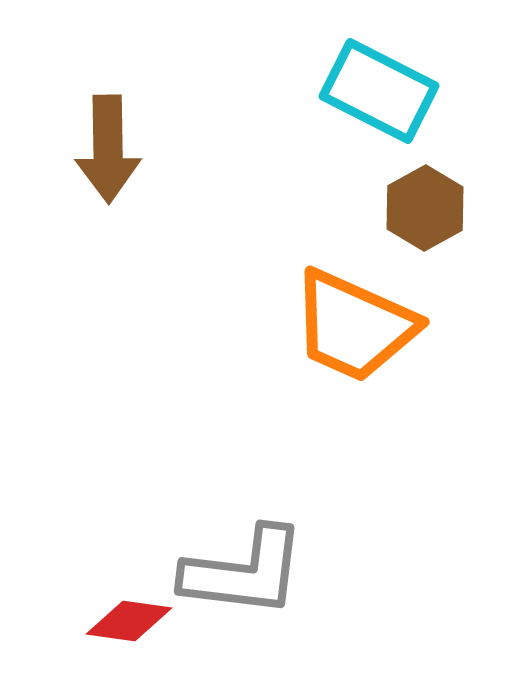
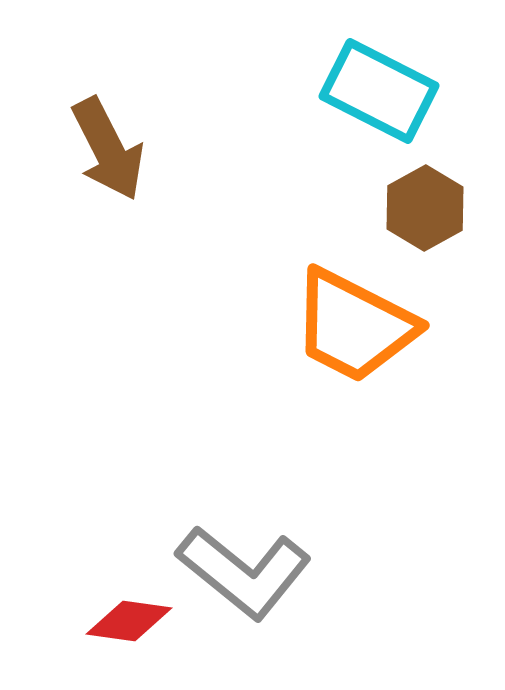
brown arrow: rotated 26 degrees counterclockwise
orange trapezoid: rotated 3 degrees clockwise
gray L-shape: rotated 32 degrees clockwise
